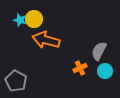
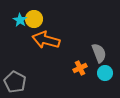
cyan star: rotated 16 degrees clockwise
gray semicircle: moved 2 px down; rotated 132 degrees clockwise
cyan circle: moved 2 px down
gray pentagon: moved 1 px left, 1 px down
